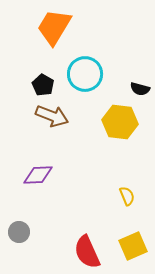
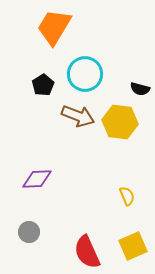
black pentagon: rotated 10 degrees clockwise
brown arrow: moved 26 px right
purple diamond: moved 1 px left, 4 px down
gray circle: moved 10 px right
